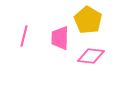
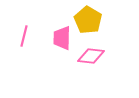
pink trapezoid: moved 2 px right
